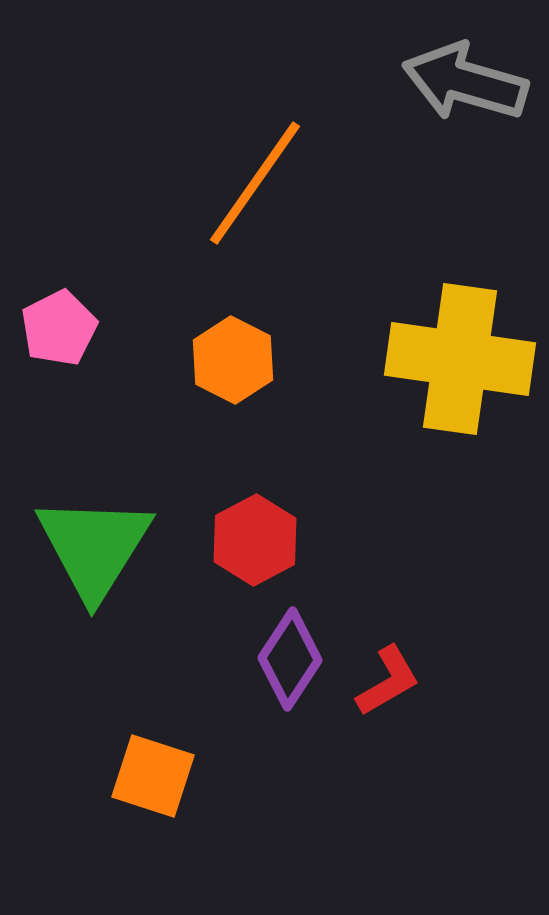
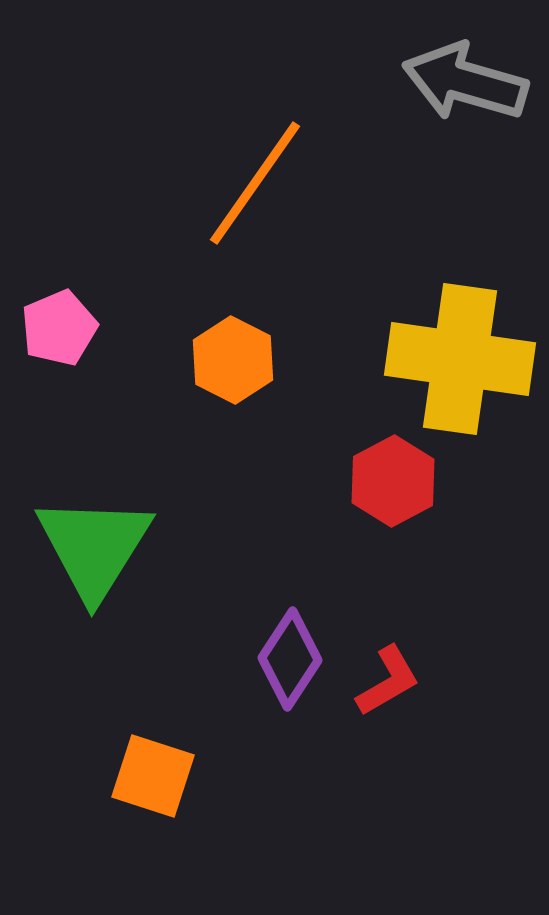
pink pentagon: rotated 4 degrees clockwise
red hexagon: moved 138 px right, 59 px up
